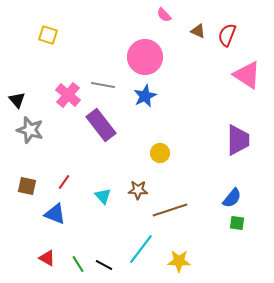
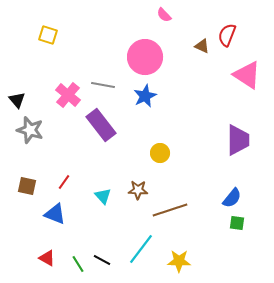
brown triangle: moved 4 px right, 15 px down
black line: moved 2 px left, 5 px up
